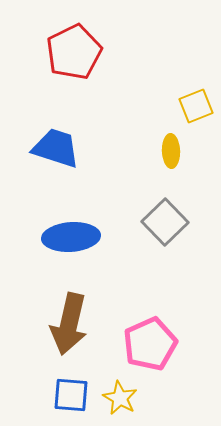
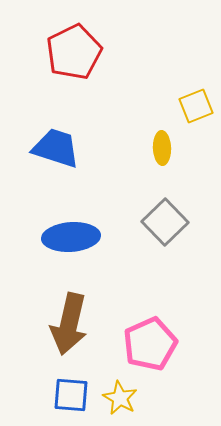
yellow ellipse: moved 9 px left, 3 px up
